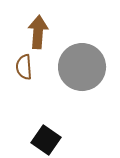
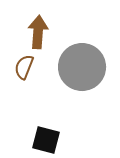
brown semicircle: rotated 25 degrees clockwise
black square: rotated 20 degrees counterclockwise
